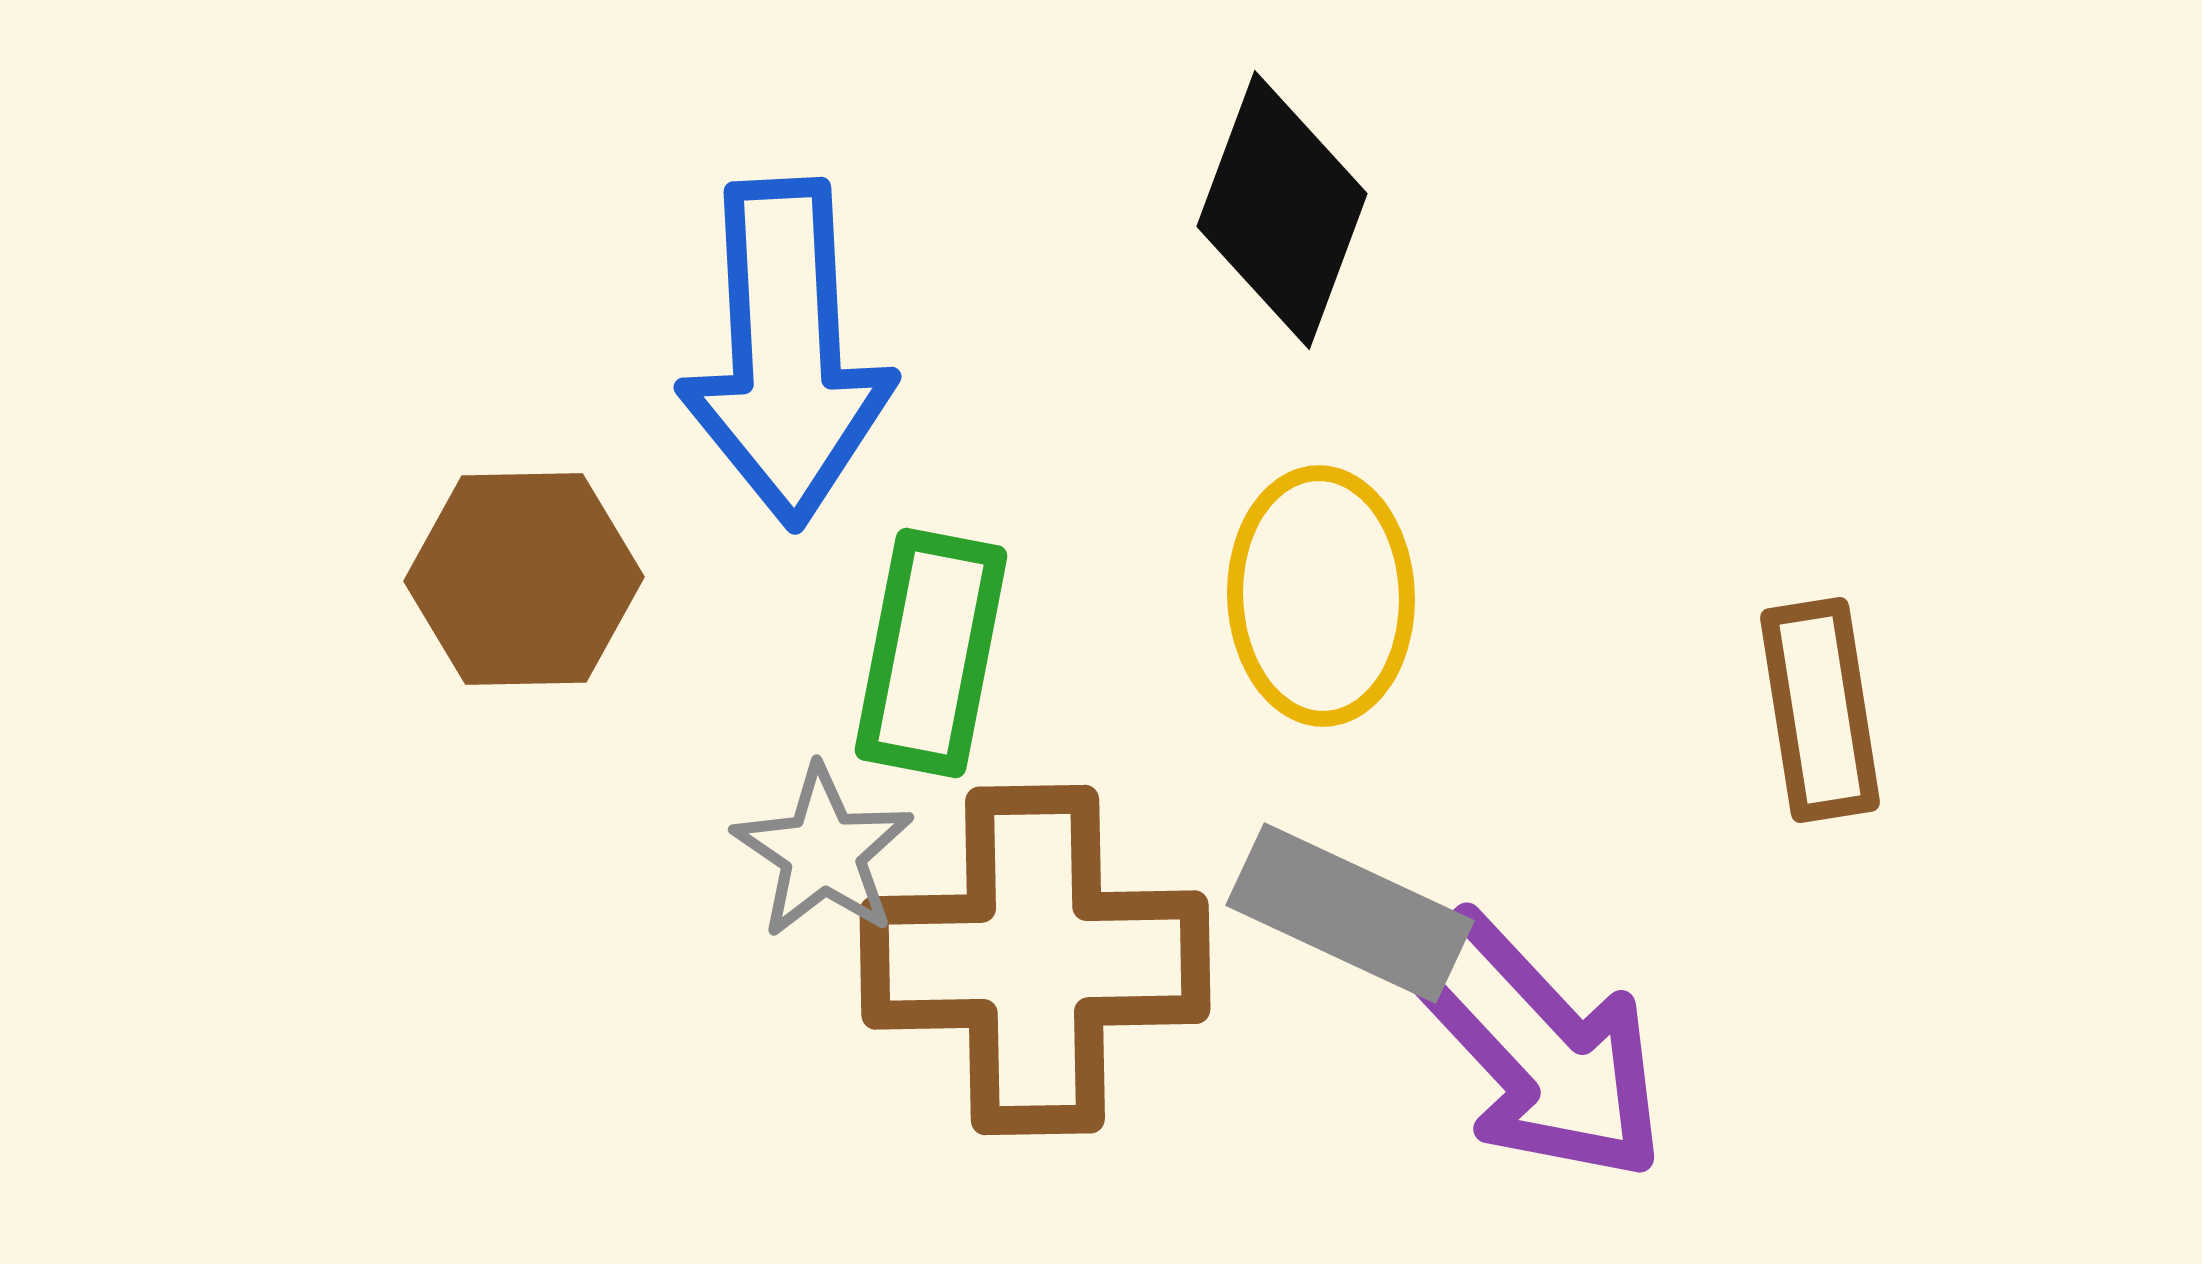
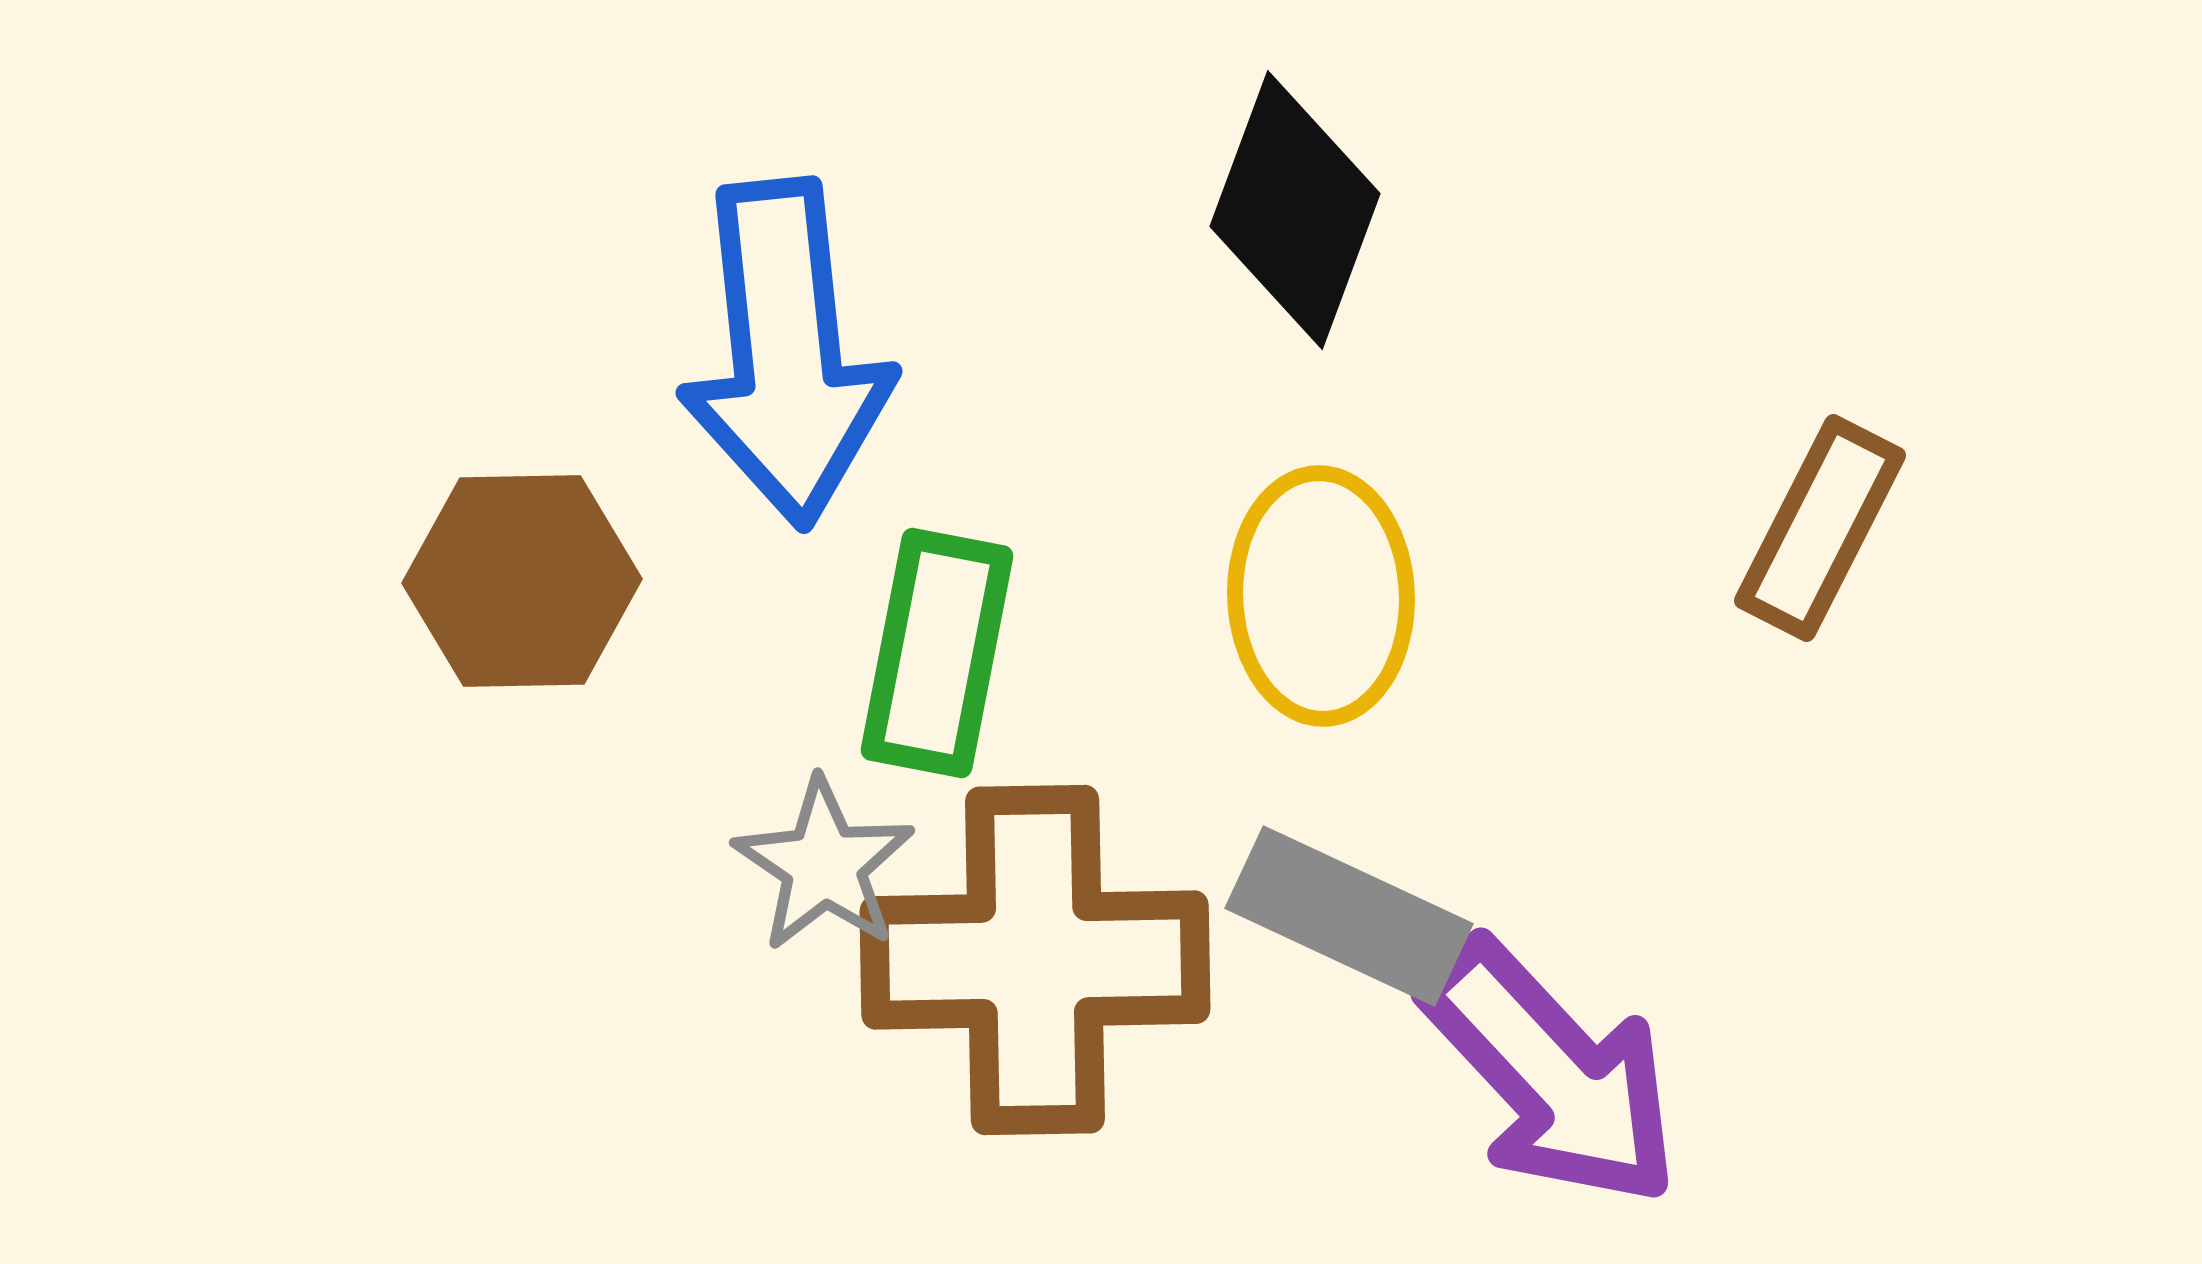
black diamond: moved 13 px right
blue arrow: rotated 3 degrees counterclockwise
brown hexagon: moved 2 px left, 2 px down
green rectangle: moved 6 px right
brown rectangle: moved 182 px up; rotated 36 degrees clockwise
gray star: moved 1 px right, 13 px down
gray rectangle: moved 1 px left, 3 px down
purple arrow: moved 14 px right, 25 px down
